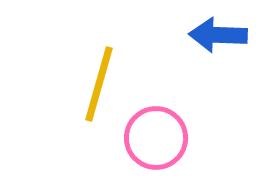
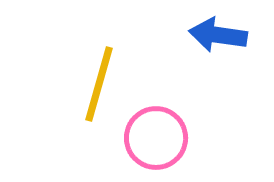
blue arrow: rotated 6 degrees clockwise
